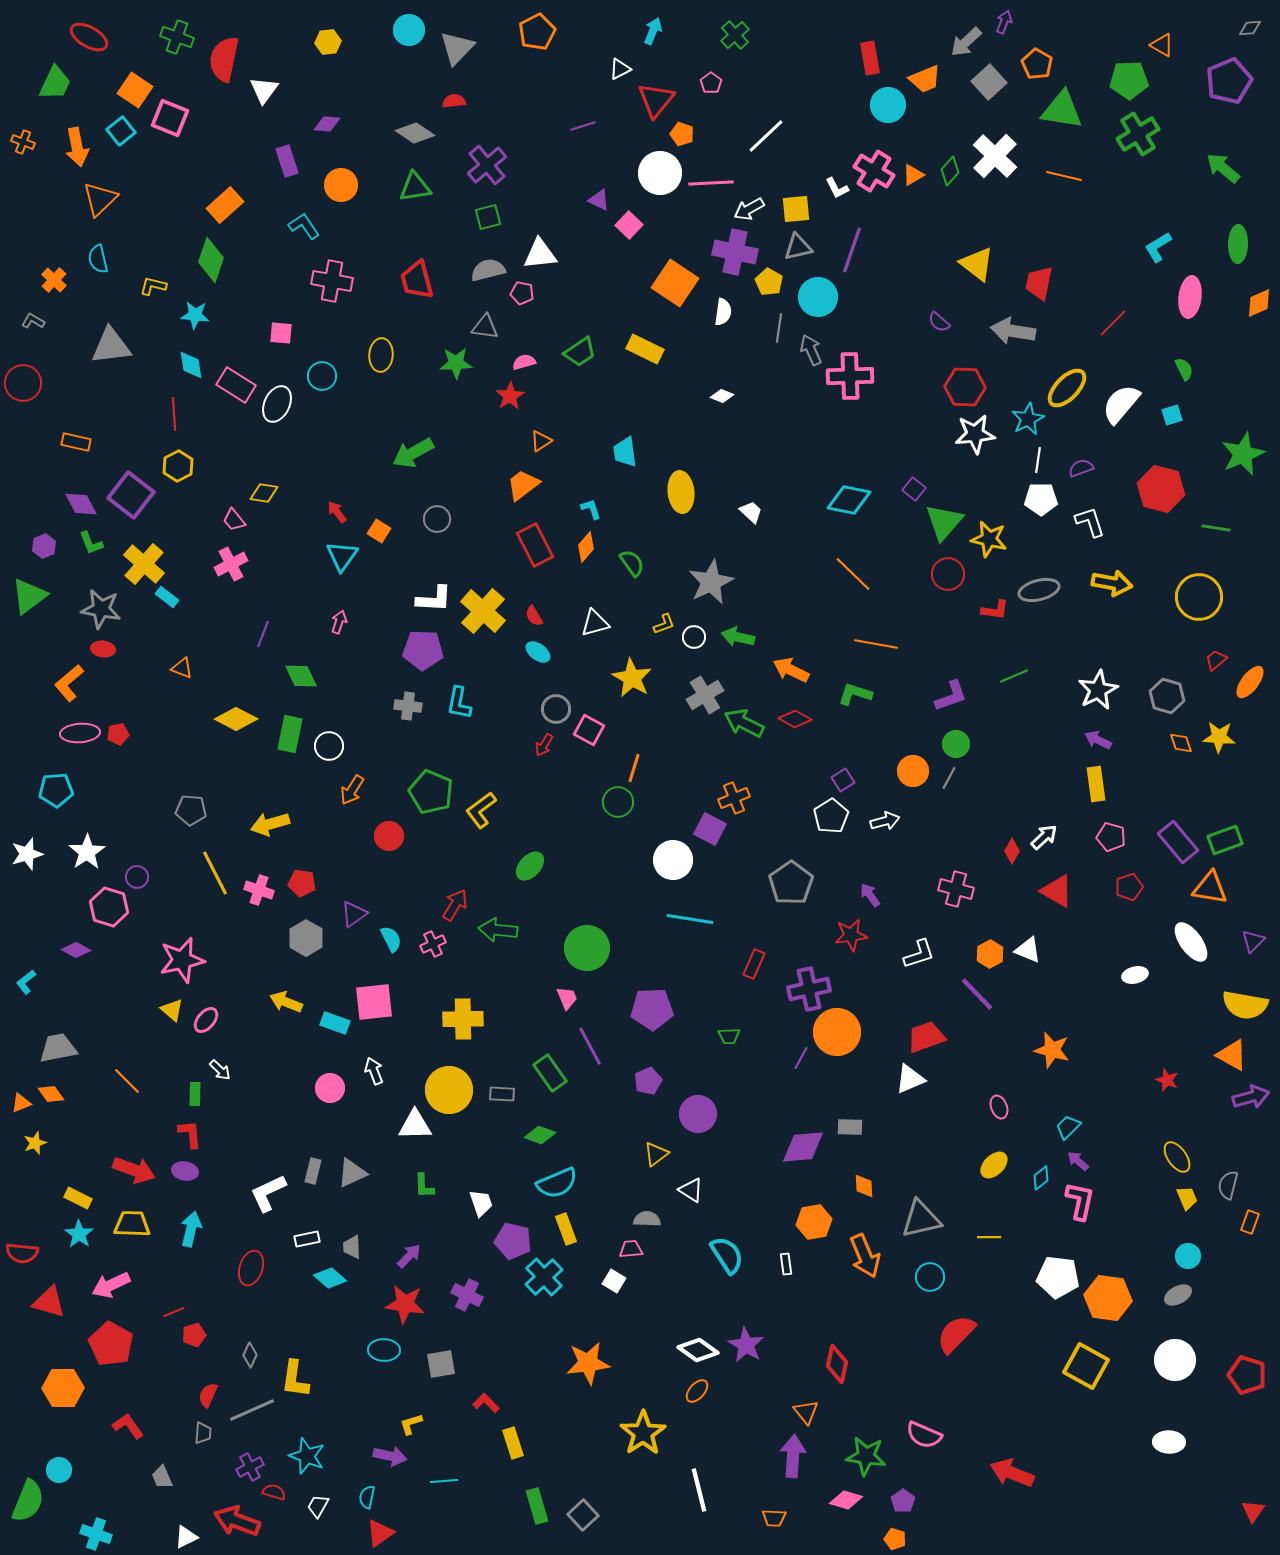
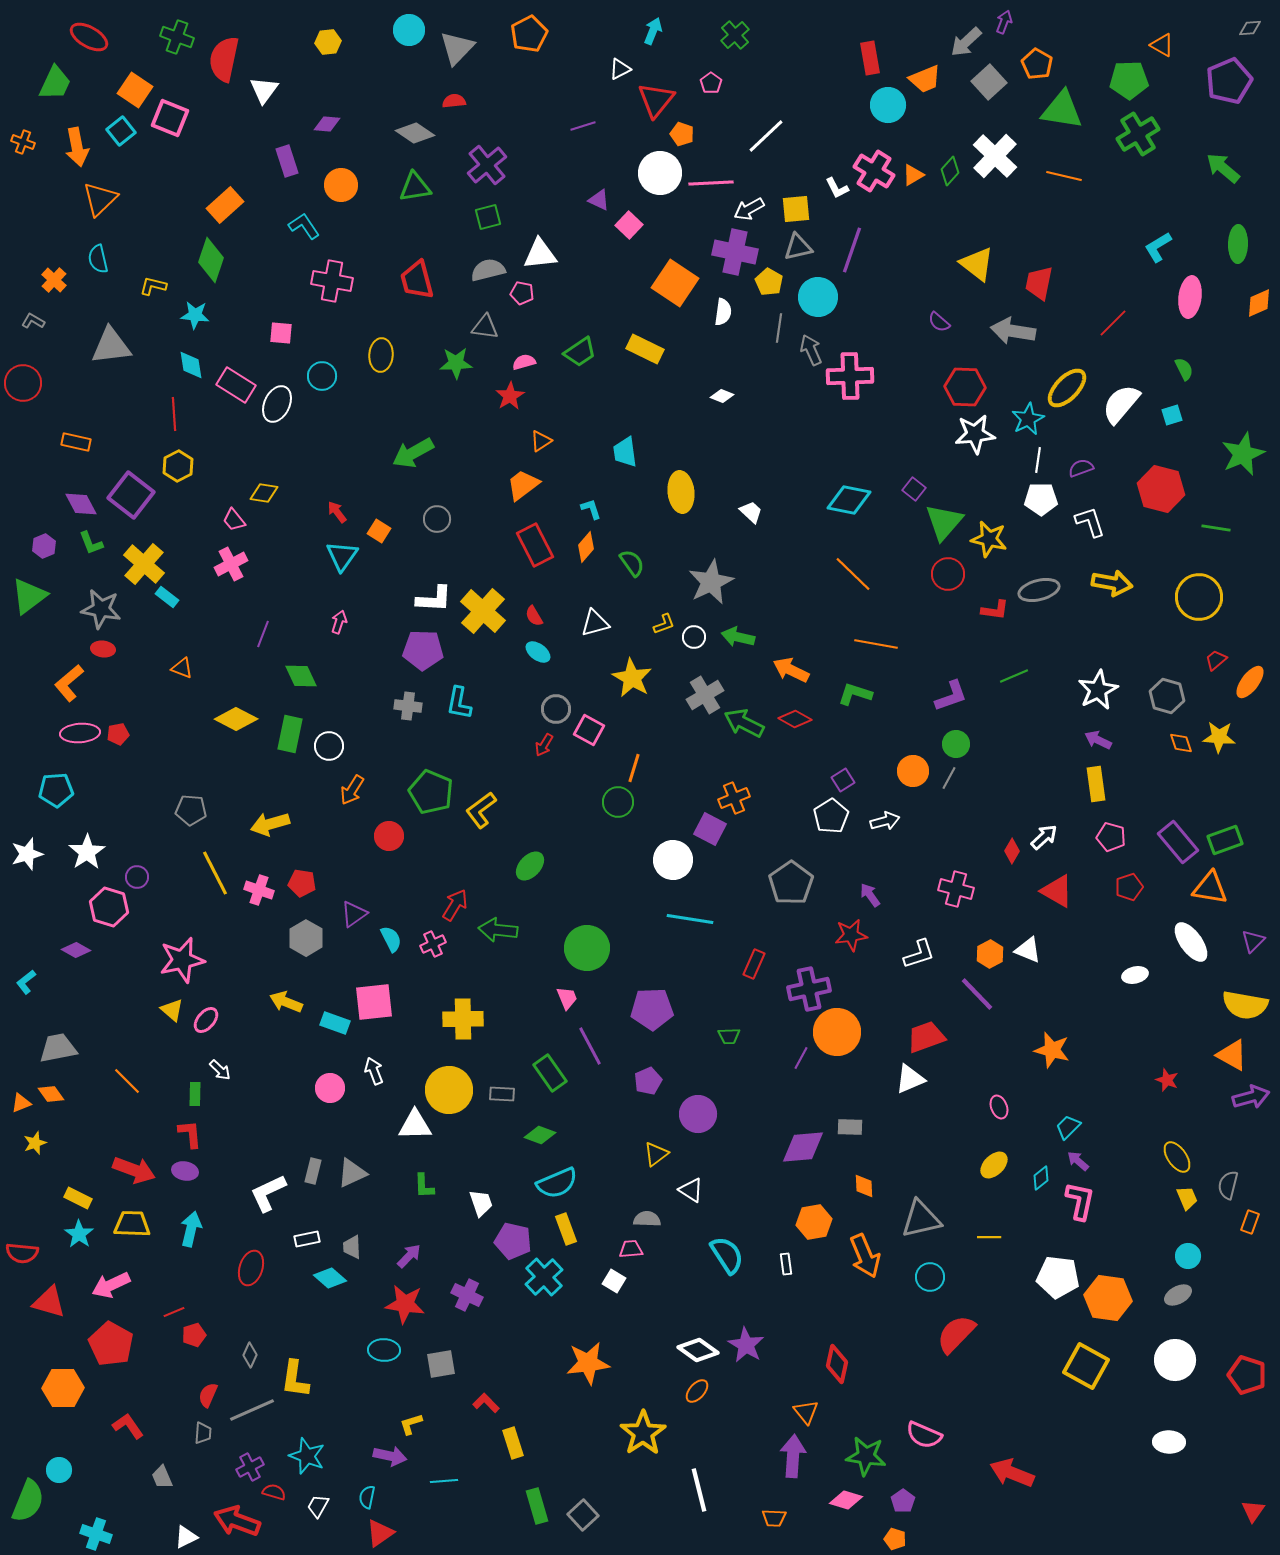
orange pentagon at (537, 32): moved 8 px left, 2 px down
